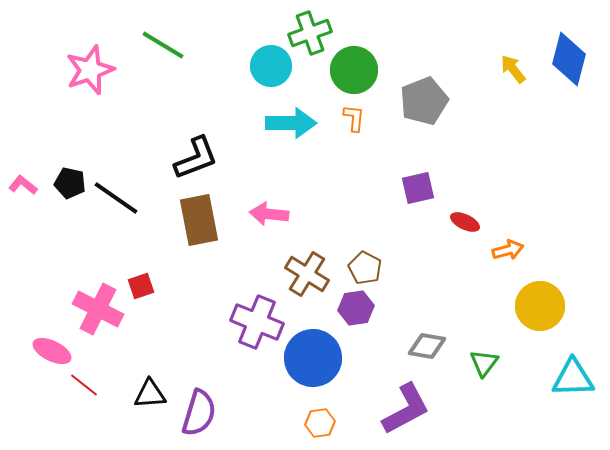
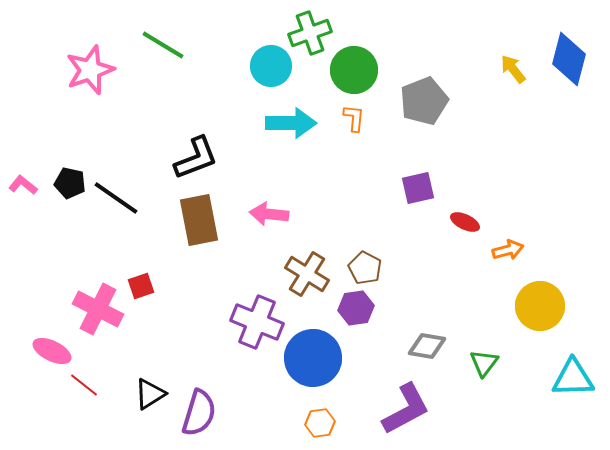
black triangle: rotated 28 degrees counterclockwise
